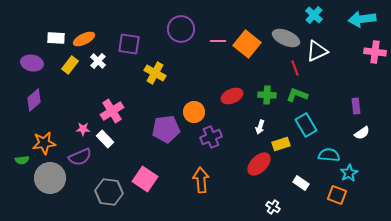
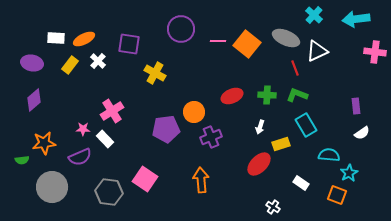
cyan arrow at (362, 19): moved 6 px left
gray circle at (50, 178): moved 2 px right, 9 px down
